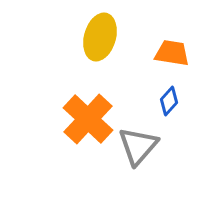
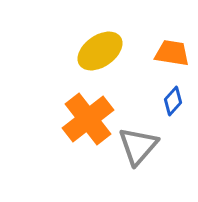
yellow ellipse: moved 14 px down; rotated 39 degrees clockwise
blue diamond: moved 4 px right
orange cross: rotated 9 degrees clockwise
